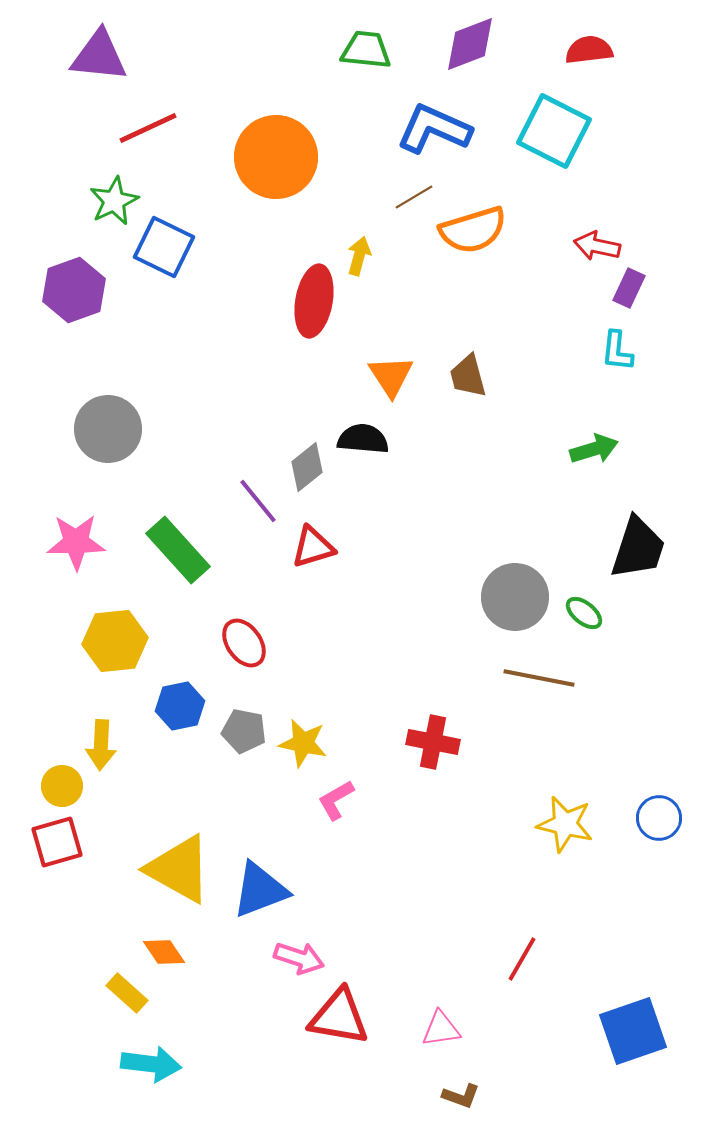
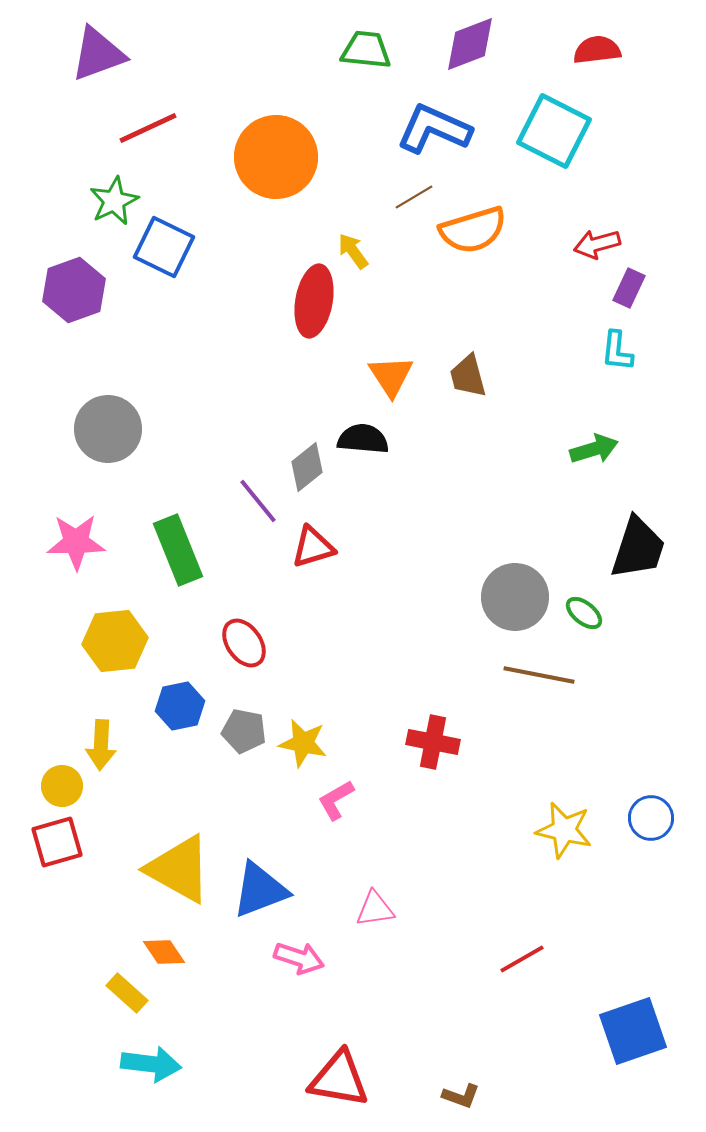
red semicircle at (589, 50): moved 8 px right
purple triangle at (99, 56): moved 1 px left, 2 px up; rotated 26 degrees counterclockwise
red arrow at (597, 246): moved 2 px up; rotated 27 degrees counterclockwise
yellow arrow at (359, 256): moved 6 px left, 5 px up; rotated 51 degrees counterclockwise
green rectangle at (178, 550): rotated 20 degrees clockwise
brown line at (539, 678): moved 3 px up
blue circle at (659, 818): moved 8 px left
yellow star at (565, 824): moved 1 px left, 6 px down
red line at (522, 959): rotated 30 degrees clockwise
red triangle at (339, 1017): moved 62 px down
pink triangle at (441, 1029): moved 66 px left, 120 px up
